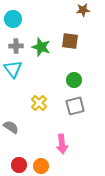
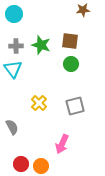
cyan circle: moved 1 px right, 5 px up
green star: moved 2 px up
green circle: moved 3 px left, 16 px up
gray semicircle: moved 1 px right; rotated 28 degrees clockwise
pink arrow: rotated 30 degrees clockwise
red circle: moved 2 px right, 1 px up
